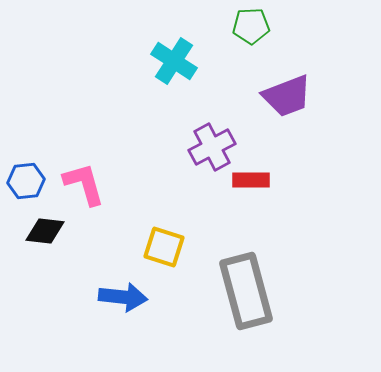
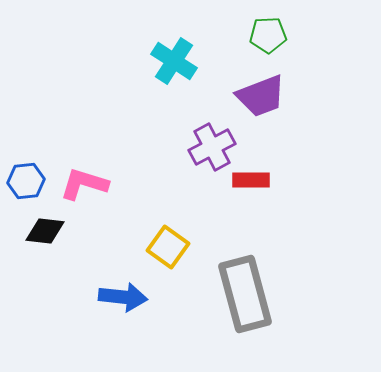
green pentagon: moved 17 px right, 9 px down
purple trapezoid: moved 26 px left
pink L-shape: rotated 57 degrees counterclockwise
yellow square: moved 4 px right; rotated 18 degrees clockwise
gray rectangle: moved 1 px left, 3 px down
